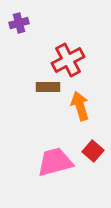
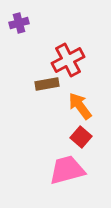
brown rectangle: moved 1 px left, 3 px up; rotated 10 degrees counterclockwise
orange arrow: rotated 20 degrees counterclockwise
red square: moved 12 px left, 14 px up
pink trapezoid: moved 12 px right, 8 px down
